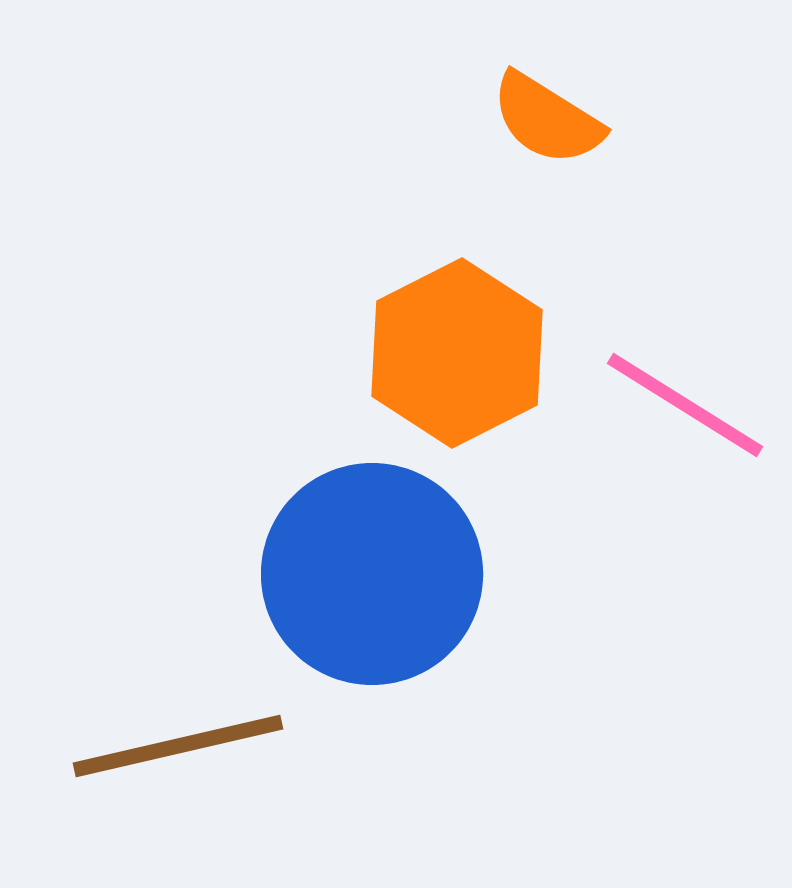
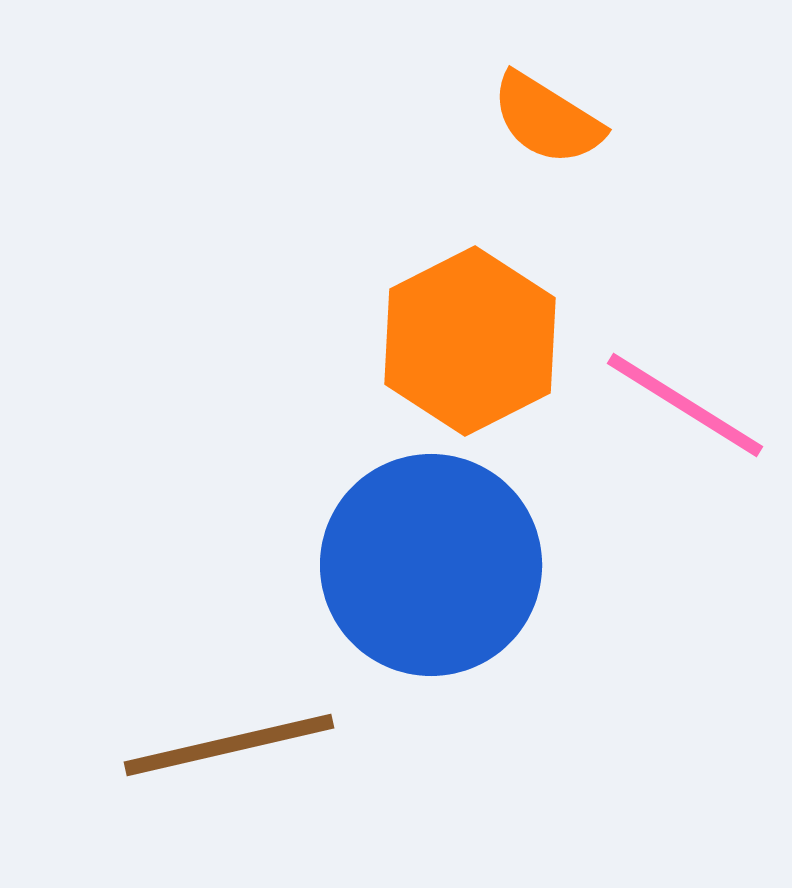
orange hexagon: moved 13 px right, 12 px up
blue circle: moved 59 px right, 9 px up
brown line: moved 51 px right, 1 px up
